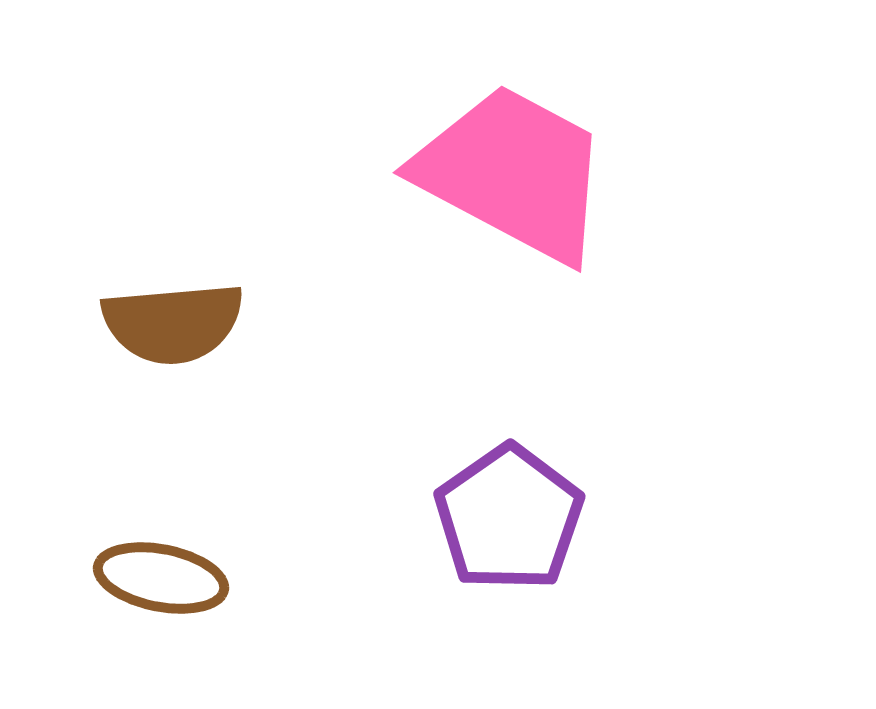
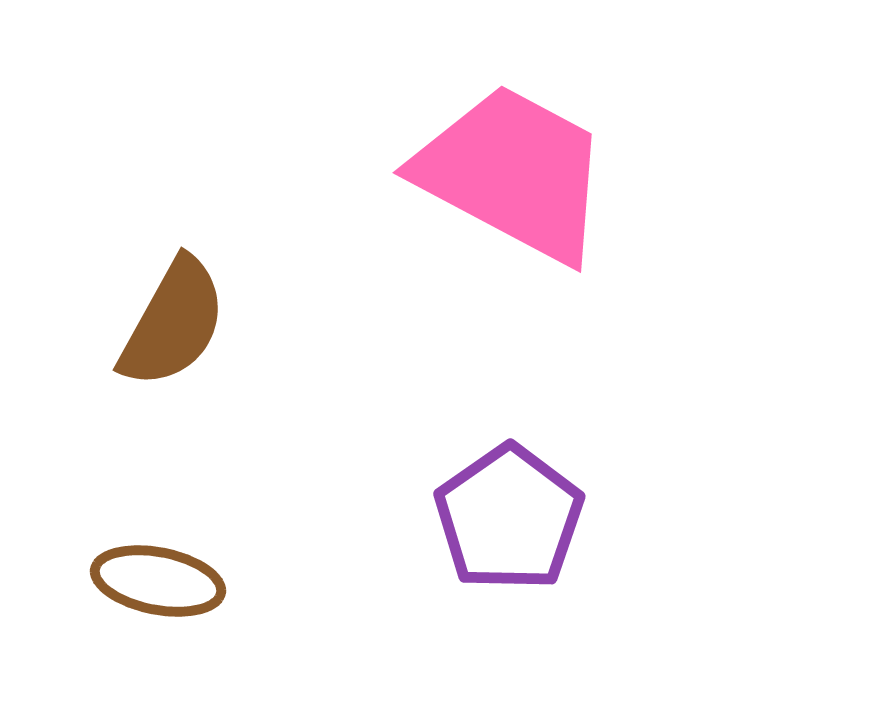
brown semicircle: rotated 56 degrees counterclockwise
brown ellipse: moved 3 px left, 3 px down
